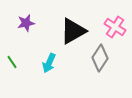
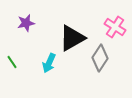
black triangle: moved 1 px left, 7 px down
